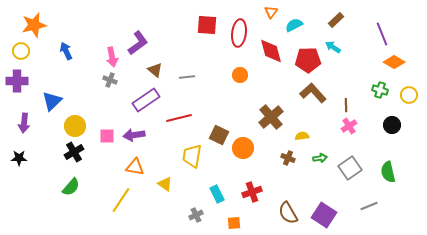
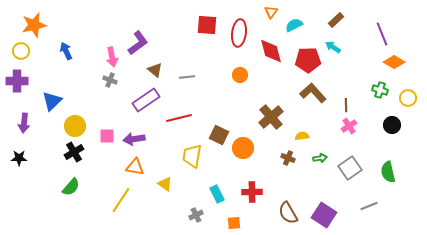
yellow circle at (409, 95): moved 1 px left, 3 px down
purple arrow at (134, 135): moved 4 px down
red cross at (252, 192): rotated 18 degrees clockwise
